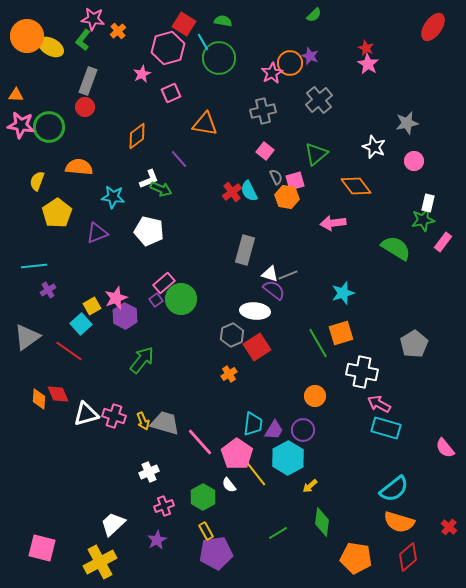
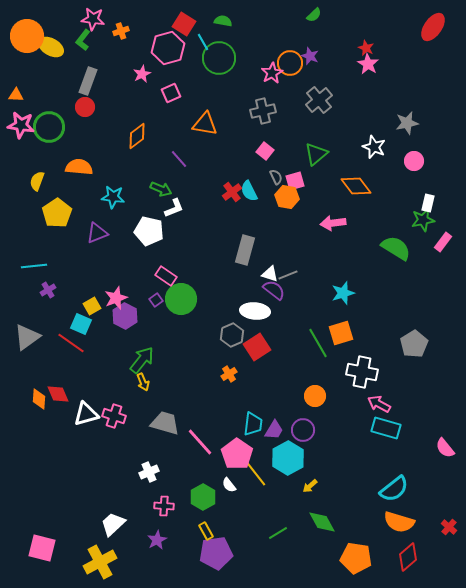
orange cross at (118, 31): moved 3 px right; rotated 21 degrees clockwise
white L-shape at (149, 179): moved 25 px right, 29 px down
pink rectangle at (164, 283): moved 2 px right, 7 px up; rotated 75 degrees clockwise
cyan square at (81, 324): rotated 25 degrees counterclockwise
red line at (69, 351): moved 2 px right, 8 px up
yellow arrow at (143, 421): moved 39 px up
pink cross at (164, 506): rotated 24 degrees clockwise
green diamond at (322, 522): rotated 36 degrees counterclockwise
